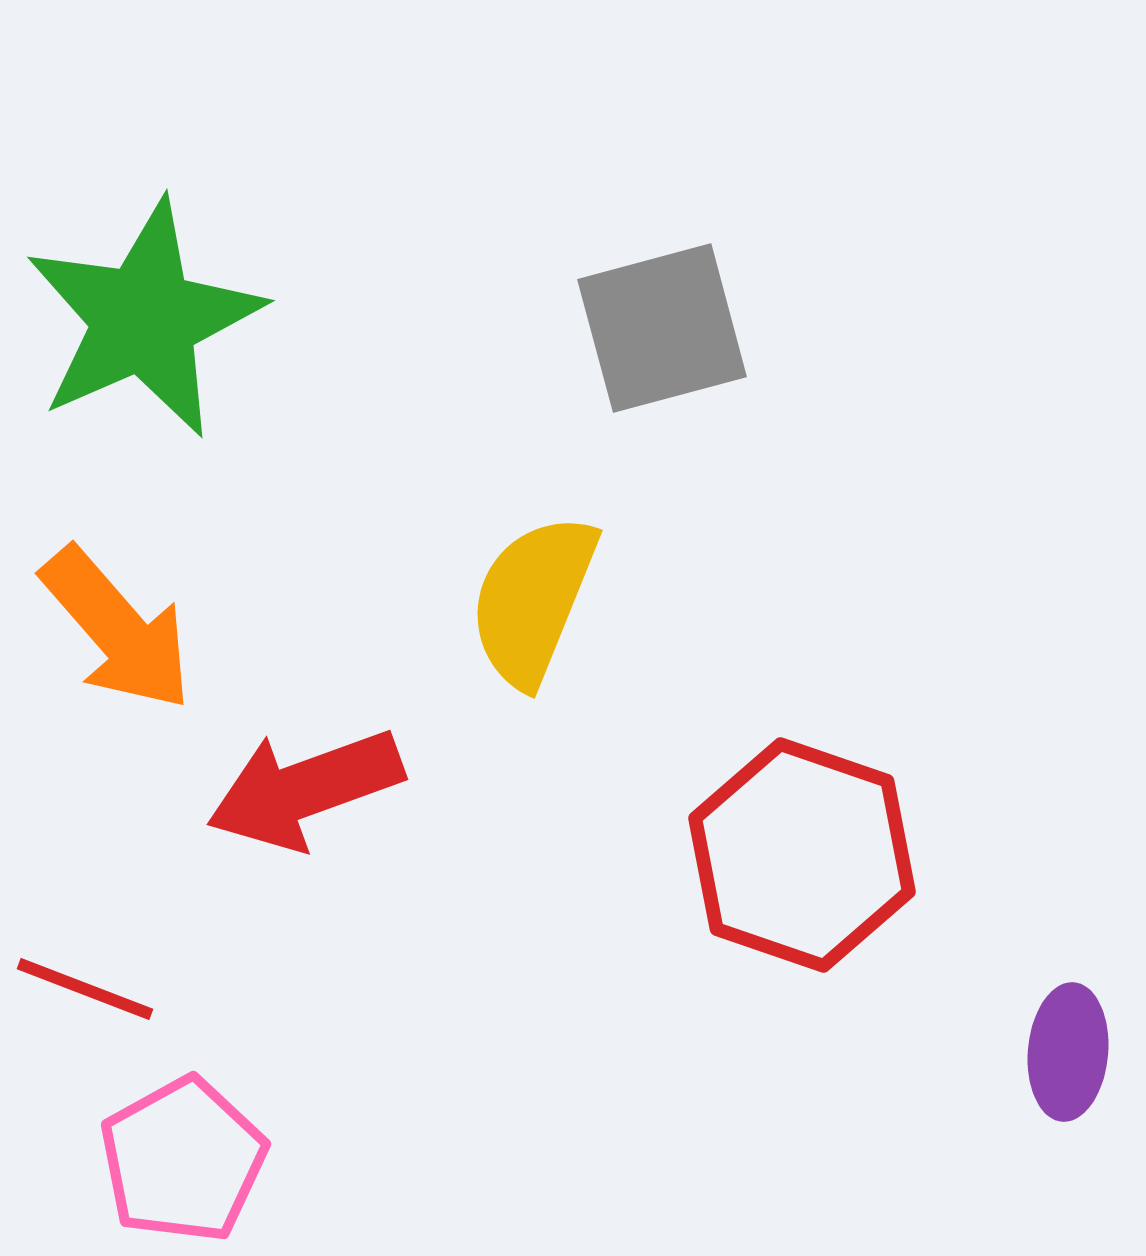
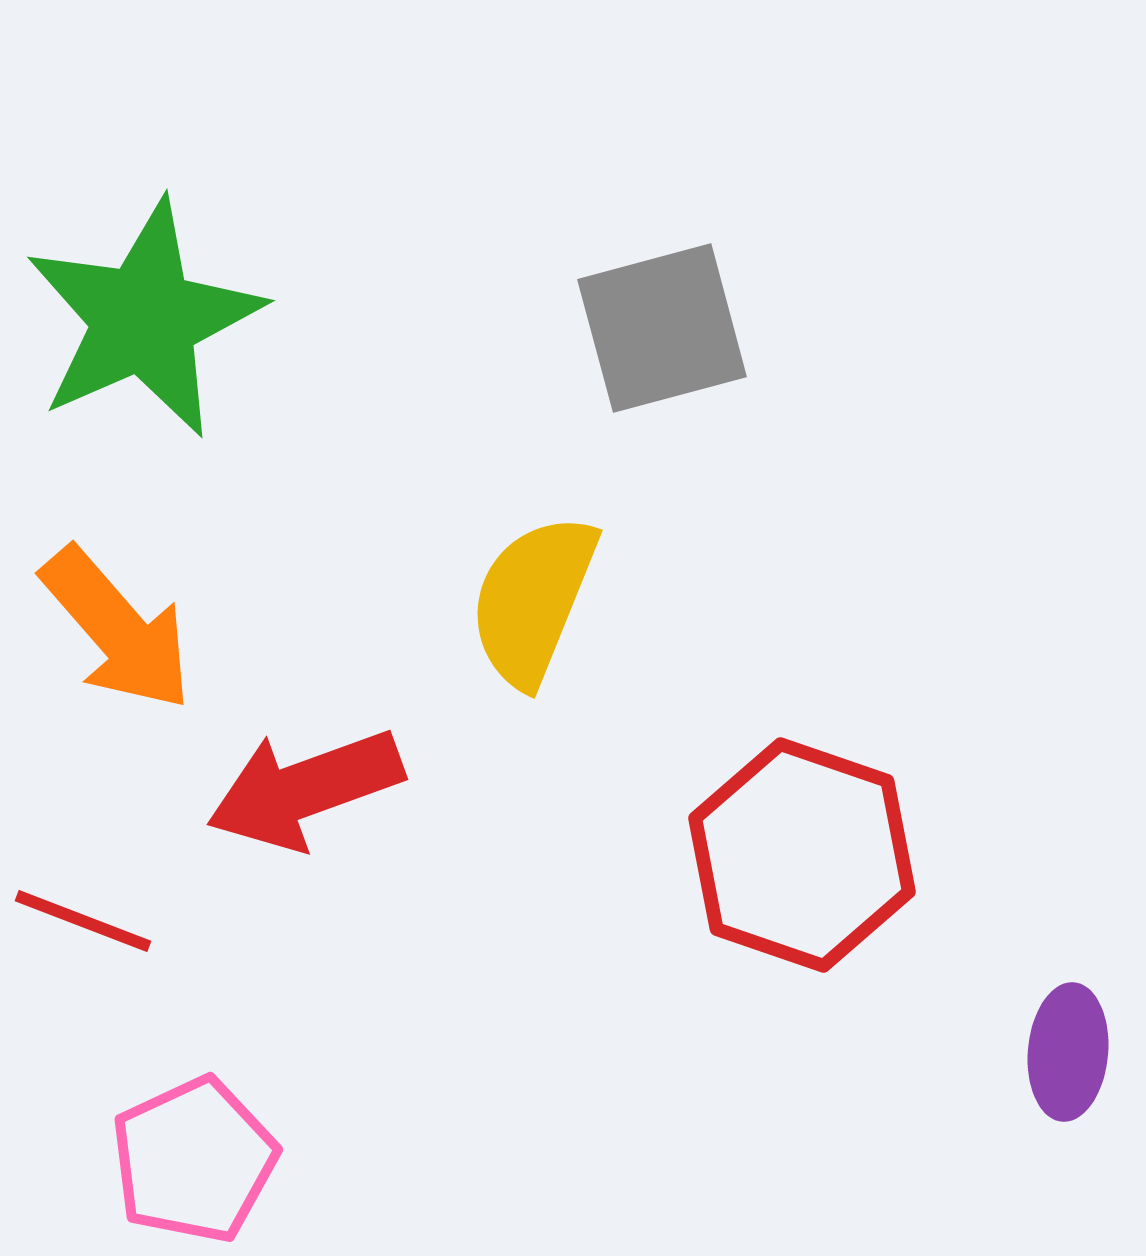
red line: moved 2 px left, 68 px up
pink pentagon: moved 11 px right; rotated 4 degrees clockwise
